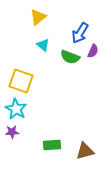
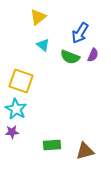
purple semicircle: moved 4 px down
